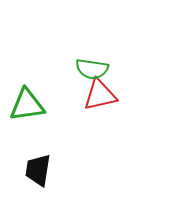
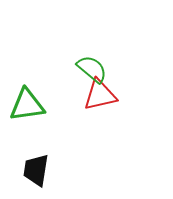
green semicircle: rotated 148 degrees counterclockwise
black trapezoid: moved 2 px left
